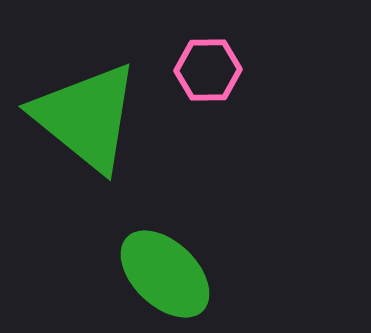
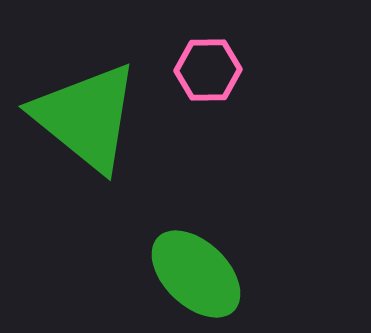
green ellipse: moved 31 px right
